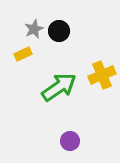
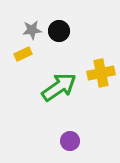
gray star: moved 2 px left, 1 px down; rotated 18 degrees clockwise
yellow cross: moved 1 px left, 2 px up; rotated 12 degrees clockwise
